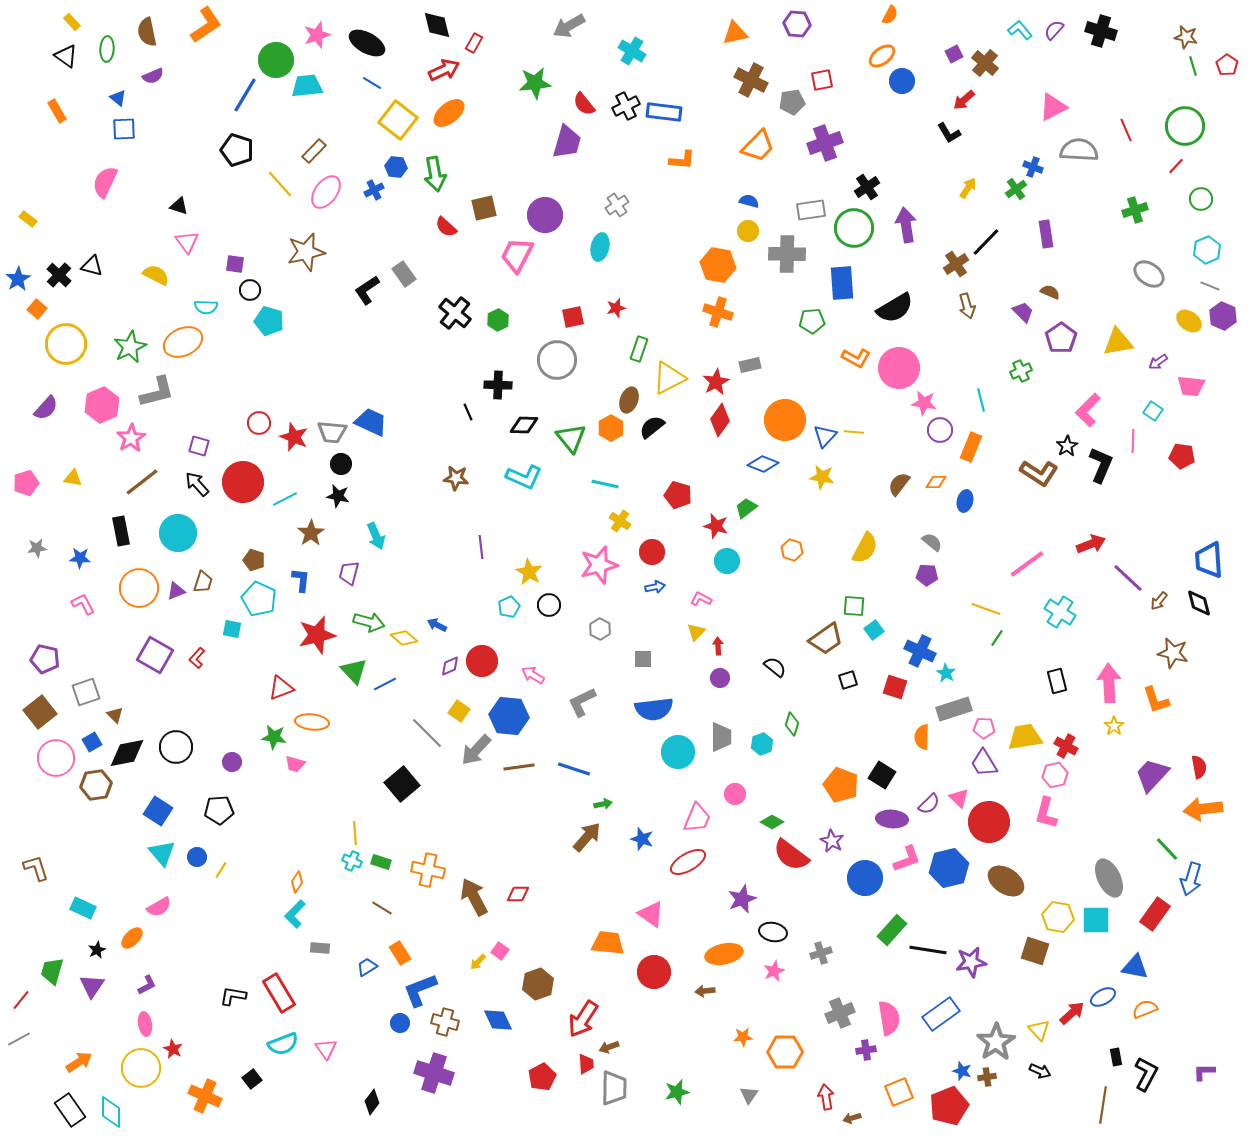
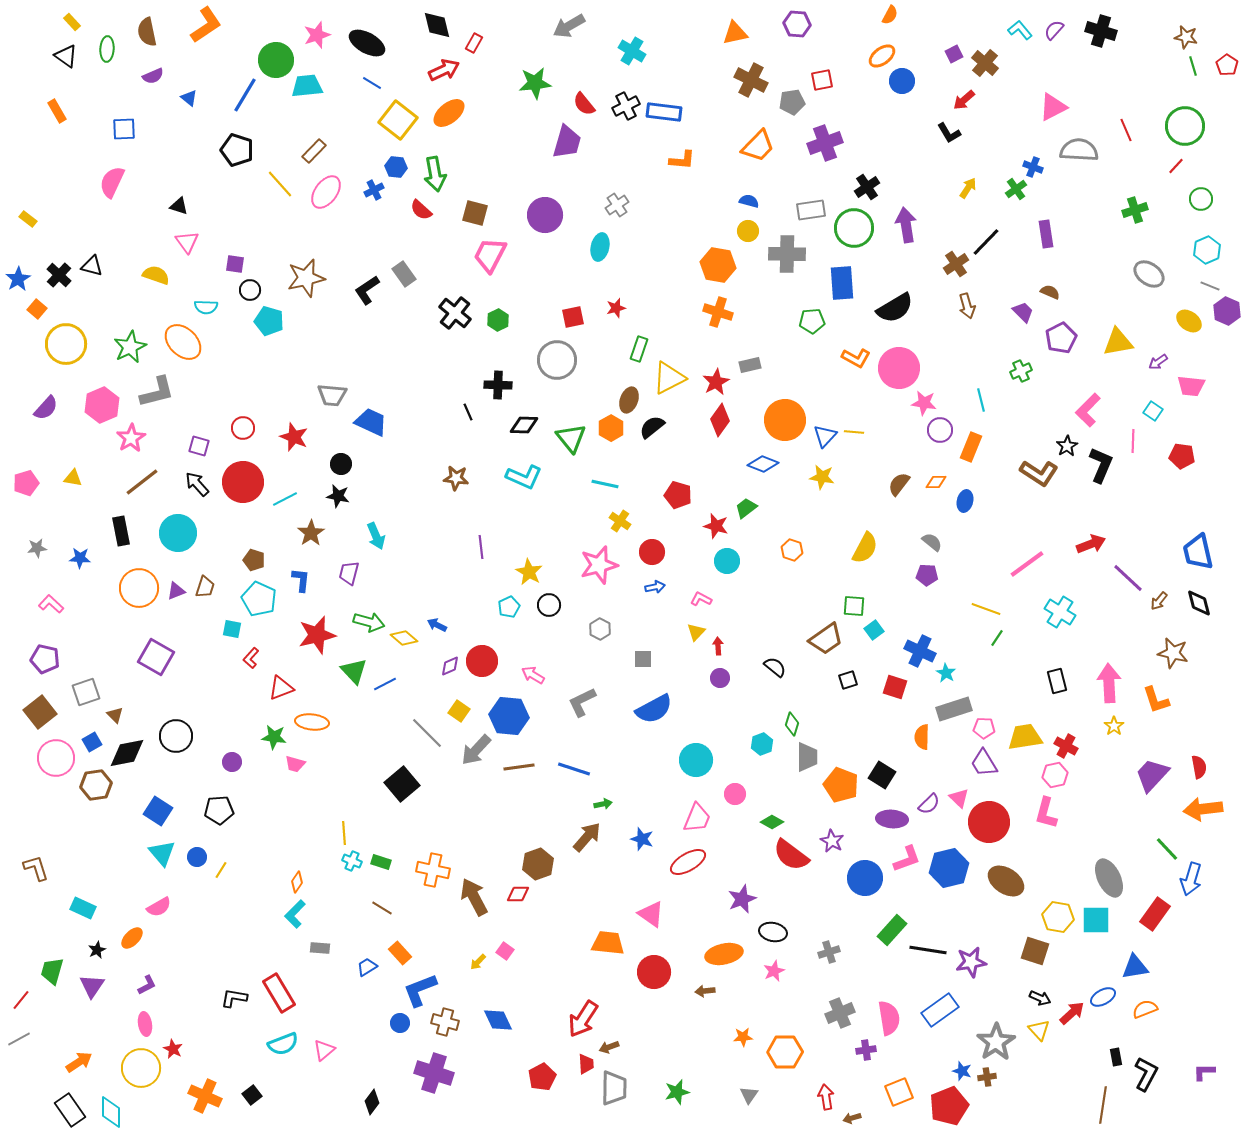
blue triangle at (118, 98): moved 71 px right
pink semicircle at (105, 182): moved 7 px right
brown square at (484, 208): moved 9 px left, 5 px down; rotated 28 degrees clockwise
red semicircle at (446, 227): moved 25 px left, 17 px up
brown star at (306, 252): moved 26 px down
pink trapezoid at (517, 255): moved 27 px left
yellow semicircle at (156, 275): rotated 8 degrees counterclockwise
purple hexagon at (1223, 316): moved 4 px right, 5 px up
purple pentagon at (1061, 338): rotated 8 degrees clockwise
orange ellipse at (183, 342): rotated 69 degrees clockwise
red circle at (259, 423): moved 16 px left, 5 px down
gray trapezoid at (332, 432): moved 37 px up
blue trapezoid at (1209, 560): moved 11 px left, 8 px up; rotated 9 degrees counterclockwise
brown trapezoid at (203, 582): moved 2 px right, 5 px down
pink L-shape at (83, 604): moved 32 px left; rotated 20 degrees counterclockwise
purple square at (155, 655): moved 1 px right, 2 px down
red L-shape at (197, 658): moved 54 px right
blue semicircle at (654, 709): rotated 21 degrees counterclockwise
gray trapezoid at (721, 737): moved 86 px right, 20 px down
black circle at (176, 747): moved 11 px up
cyan circle at (678, 752): moved 18 px right, 8 px down
yellow line at (355, 833): moved 11 px left
orange cross at (428, 870): moved 5 px right
pink square at (500, 951): moved 5 px right
orange rectangle at (400, 953): rotated 10 degrees counterclockwise
gray cross at (821, 953): moved 8 px right, 1 px up
blue triangle at (1135, 967): rotated 20 degrees counterclockwise
brown hexagon at (538, 984): moved 120 px up
black L-shape at (233, 996): moved 1 px right, 2 px down
blue rectangle at (941, 1014): moved 1 px left, 4 px up
pink triangle at (326, 1049): moved 2 px left, 1 px down; rotated 25 degrees clockwise
black arrow at (1040, 1071): moved 73 px up
black square at (252, 1079): moved 16 px down
